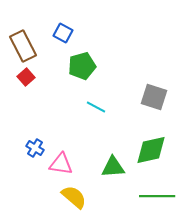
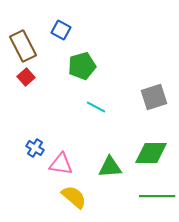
blue square: moved 2 px left, 3 px up
gray square: rotated 36 degrees counterclockwise
green diamond: moved 3 px down; rotated 12 degrees clockwise
green triangle: moved 3 px left
